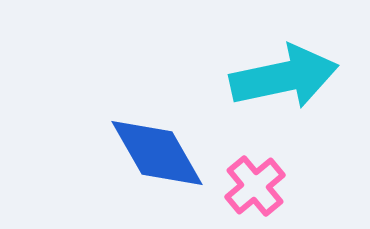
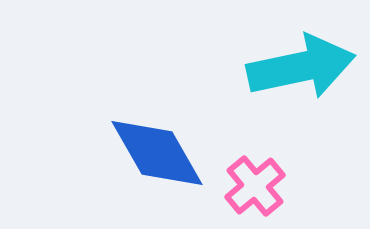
cyan arrow: moved 17 px right, 10 px up
